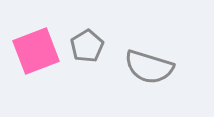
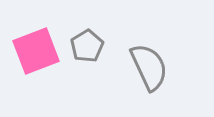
gray semicircle: rotated 132 degrees counterclockwise
